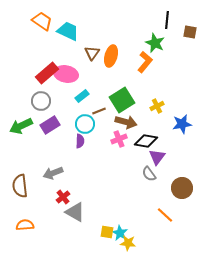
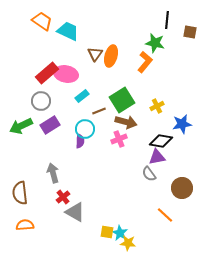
green star: rotated 12 degrees counterclockwise
brown triangle: moved 3 px right, 1 px down
cyan circle: moved 5 px down
black diamond: moved 15 px right
purple triangle: rotated 42 degrees clockwise
gray arrow: rotated 96 degrees clockwise
brown semicircle: moved 7 px down
